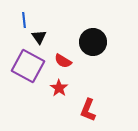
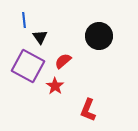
black triangle: moved 1 px right
black circle: moved 6 px right, 6 px up
red semicircle: rotated 108 degrees clockwise
red star: moved 4 px left, 2 px up
